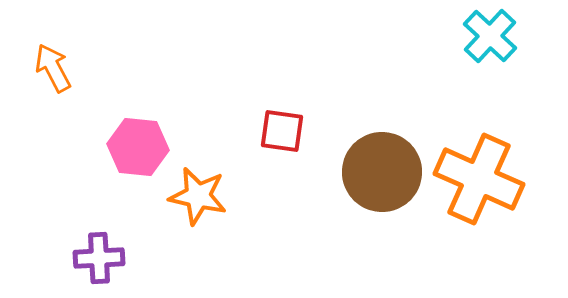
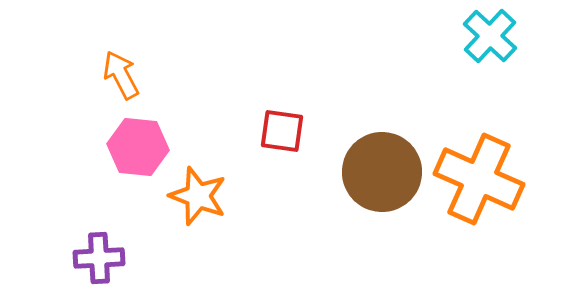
orange arrow: moved 68 px right, 7 px down
orange star: rotated 8 degrees clockwise
